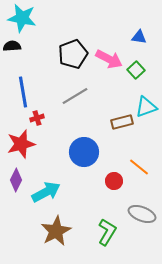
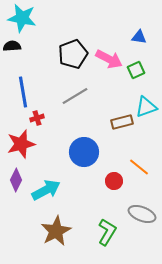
green square: rotated 18 degrees clockwise
cyan arrow: moved 2 px up
